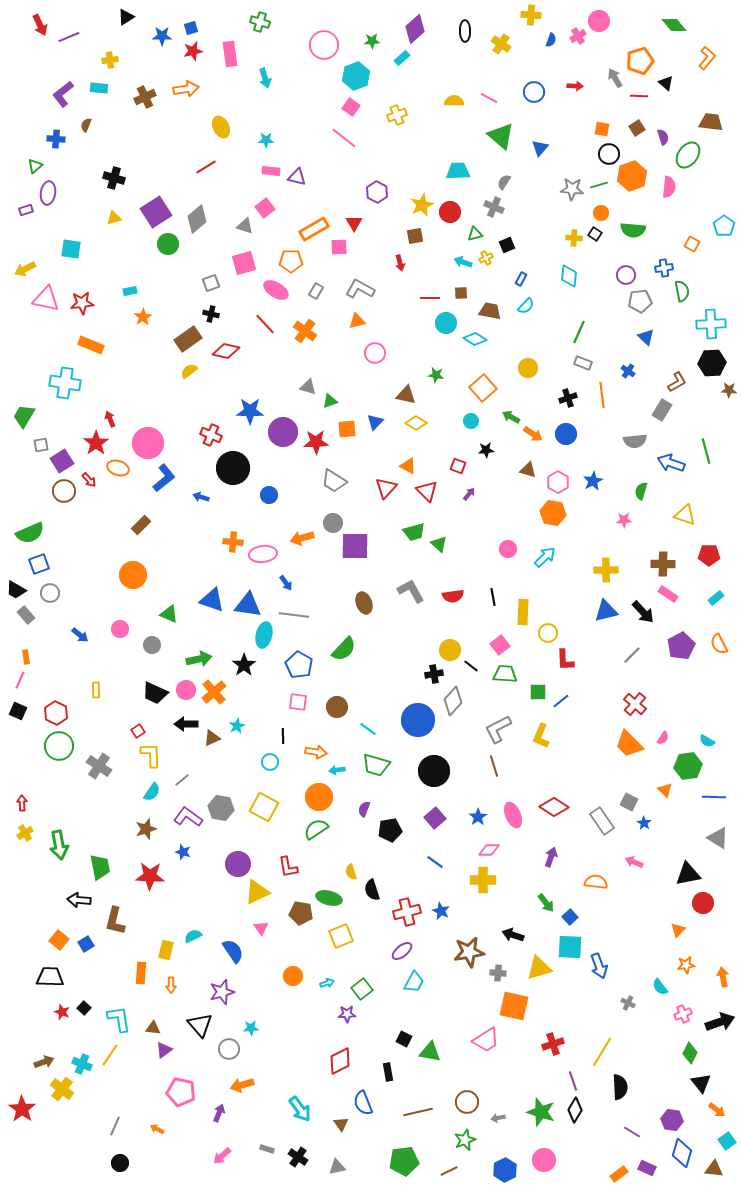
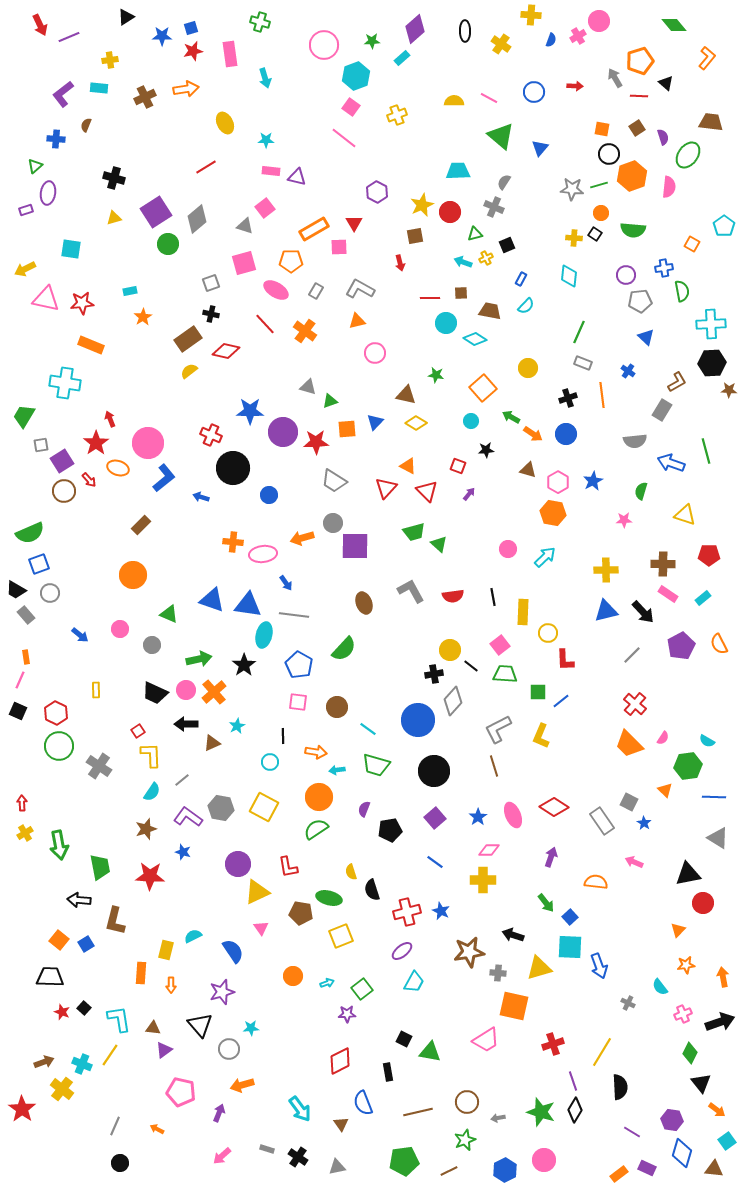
yellow ellipse at (221, 127): moved 4 px right, 4 px up
cyan rectangle at (716, 598): moved 13 px left
brown triangle at (212, 738): moved 5 px down
